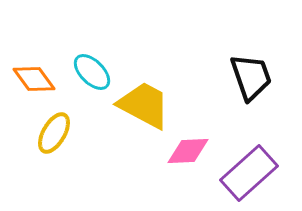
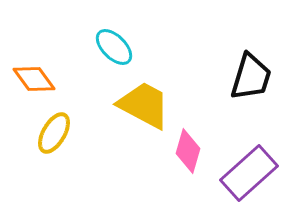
cyan ellipse: moved 22 px right, 25 px up
black trapezoid: rotated 36 degrees clockwise
pink diamond: rotated 72 degrees counterclockwise
